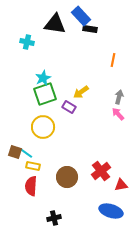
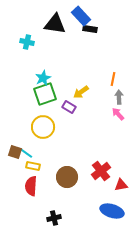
orange line: moved 19 px down
gray arrow: rotated 16 degrees counterclockwise
blue ellipse: moved 1 px right
